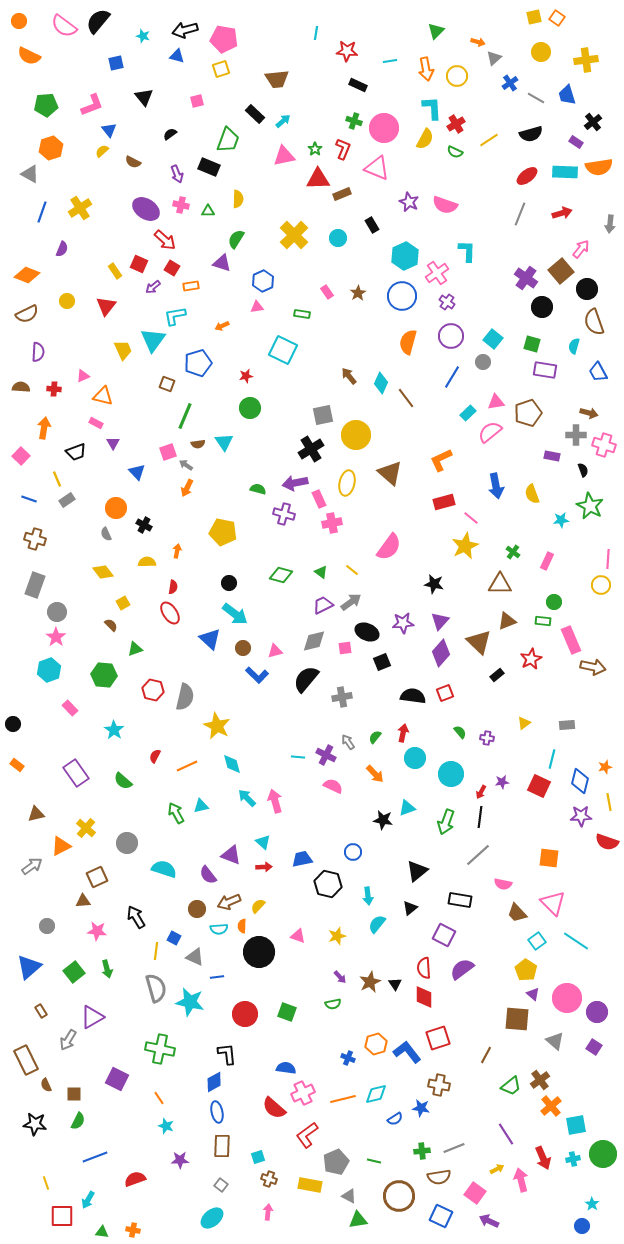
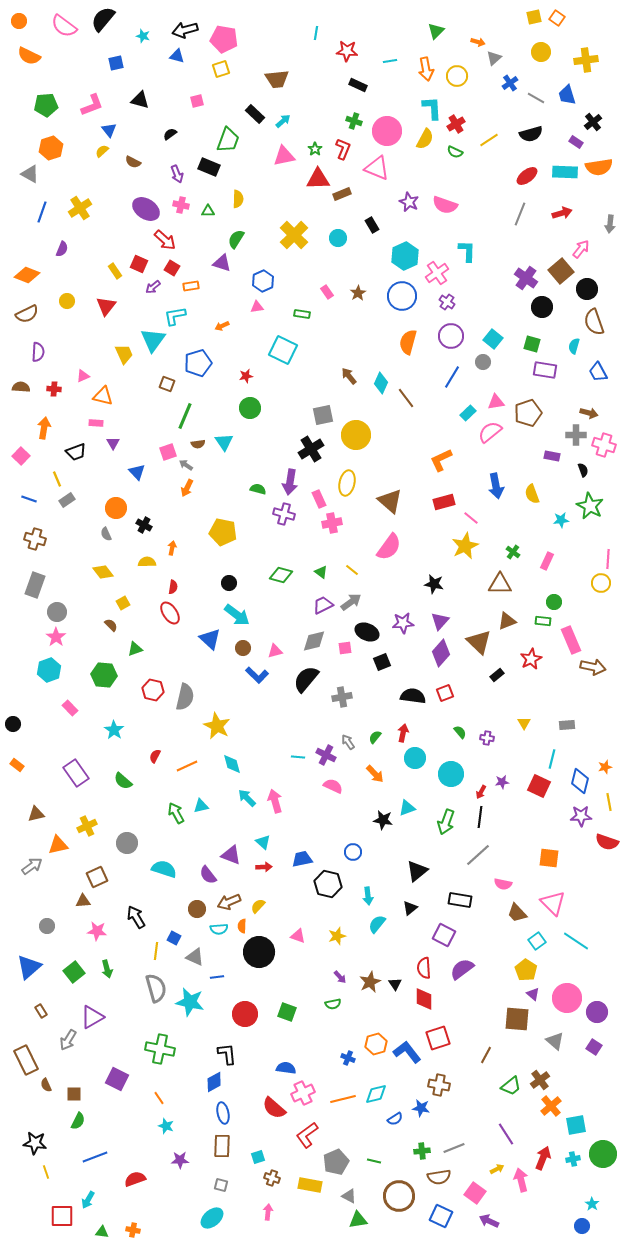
black semicircle at (98, 21): moved 5 px right, 2 px up
black triangle at (144, 97): moved 4 px left, 3 px down; rotated 36 degrees counterclockwise
pink circle at (384, 128): moved 3 px right, 3 px down
yellow trapezoid at (123, 350): moved 1 px right, 4 px down
pink rectangle at (96, 423): rotated 24 degrees counterclockwise
brown triangle at (390, 473): moved 28 px down
purple arrow at (295, 483): moved 5 px left, 1 px up; rotated 70 degrees counterclockwise
orange arrow at (177, 551): moved 5 px left, 3 px up
yellow circle at (601, 585): moved 2 px up
cyan arrow at (235, 614): moved 2 px right, 1 px down
yellow triangle at (524, 723): rotated 24 degrees counterclockwise
yellow cross at (86, 828): moved 1 px right, 2 px up; rotated 24 degrees clockwise
orange triangle at (61, 846): moved 3 px left, 1 px up; rotated 15 degrees clockwise
red diamond at (424, 997): moved 2 px down
blue ellipse at (217, 1112): moved 6 px right, 1 px down
black star at (35, 1124): moved 19 px down
red arrow at (543, 1158): rotated 135 degrees counterclockwise
brown cross at (269, 1179): moved 3 px right, 1 px up
yellow line at (46, 1183): moved 11 px up
gray square at (221, 1185): rotated 24 degrees counterclockwise
